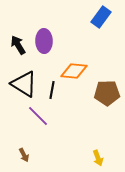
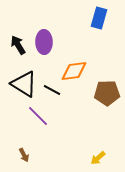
blue rectangle: moved 2 px left, 1 px down; rotated 20 degrees counterclockwise
purple ellipse: moved 1 px down
orange diamond: rotated 12 degrees counterclockwise
black line: rotated 72 degrees counterclockwise
yellow arrow: rotated 70 degrees clockwise
